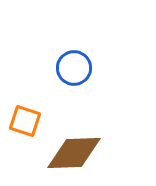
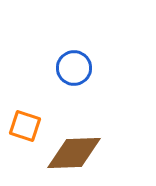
orange square: moved 5 px down
